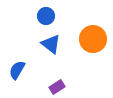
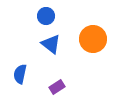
blue semicircle: moved 3 px right, 4 px down; rotated 18 degrees counterclockwise
